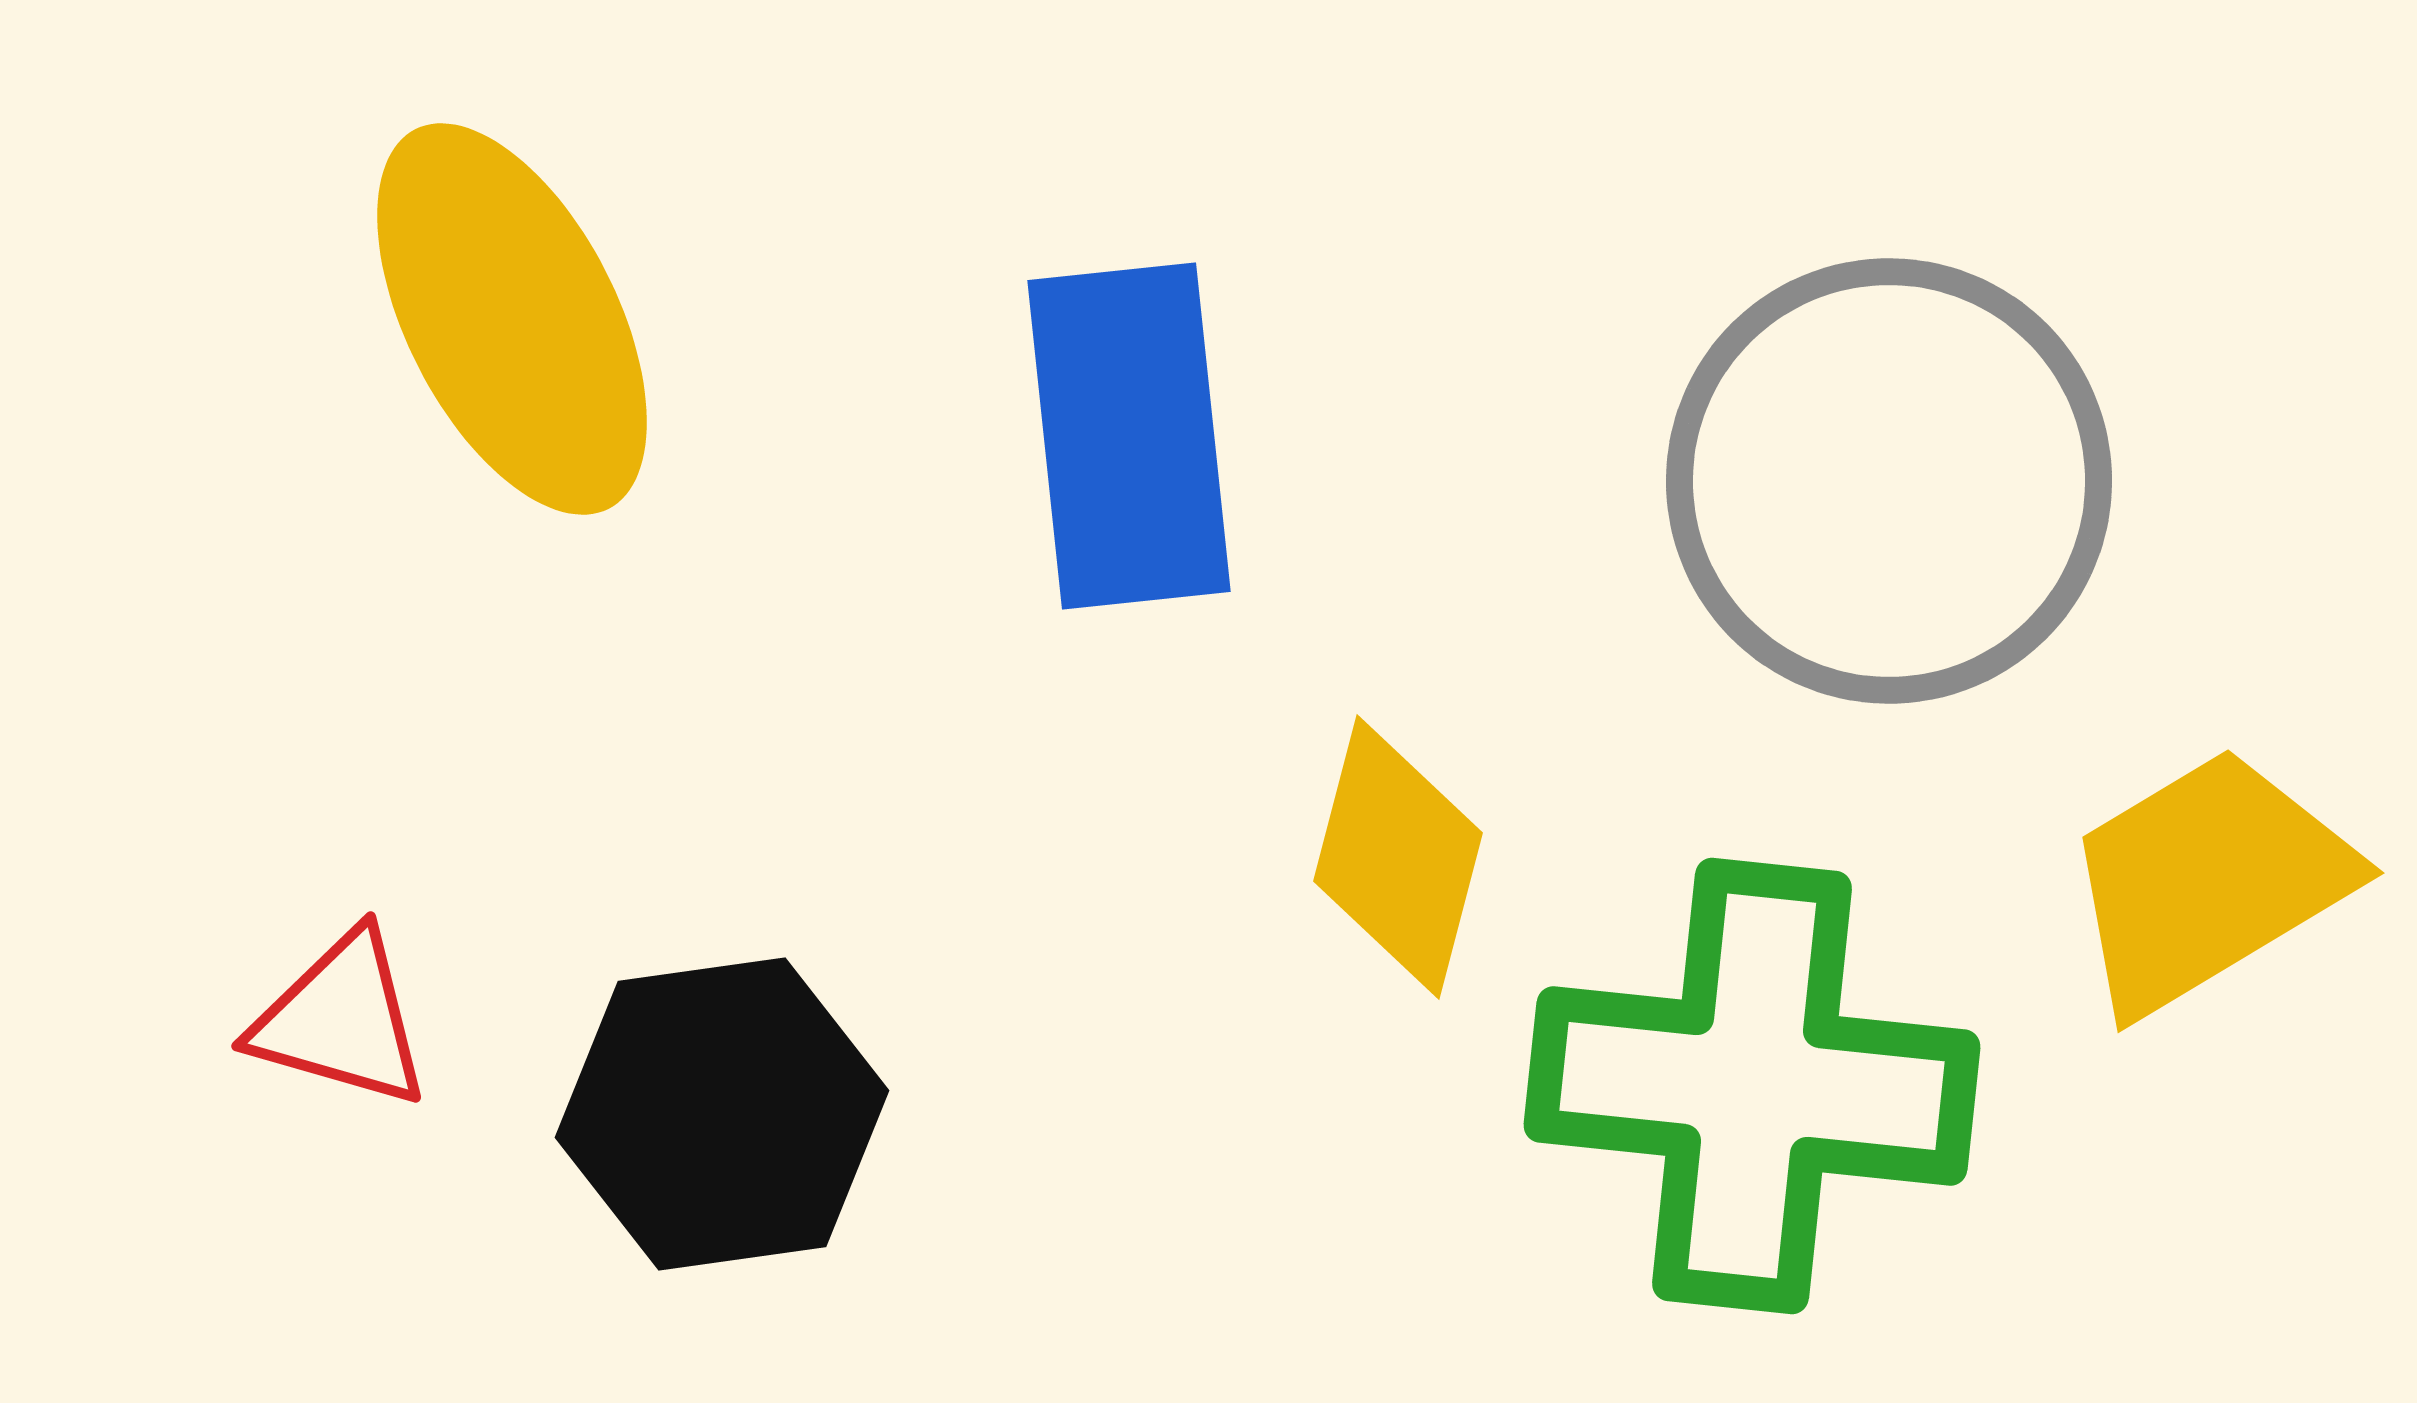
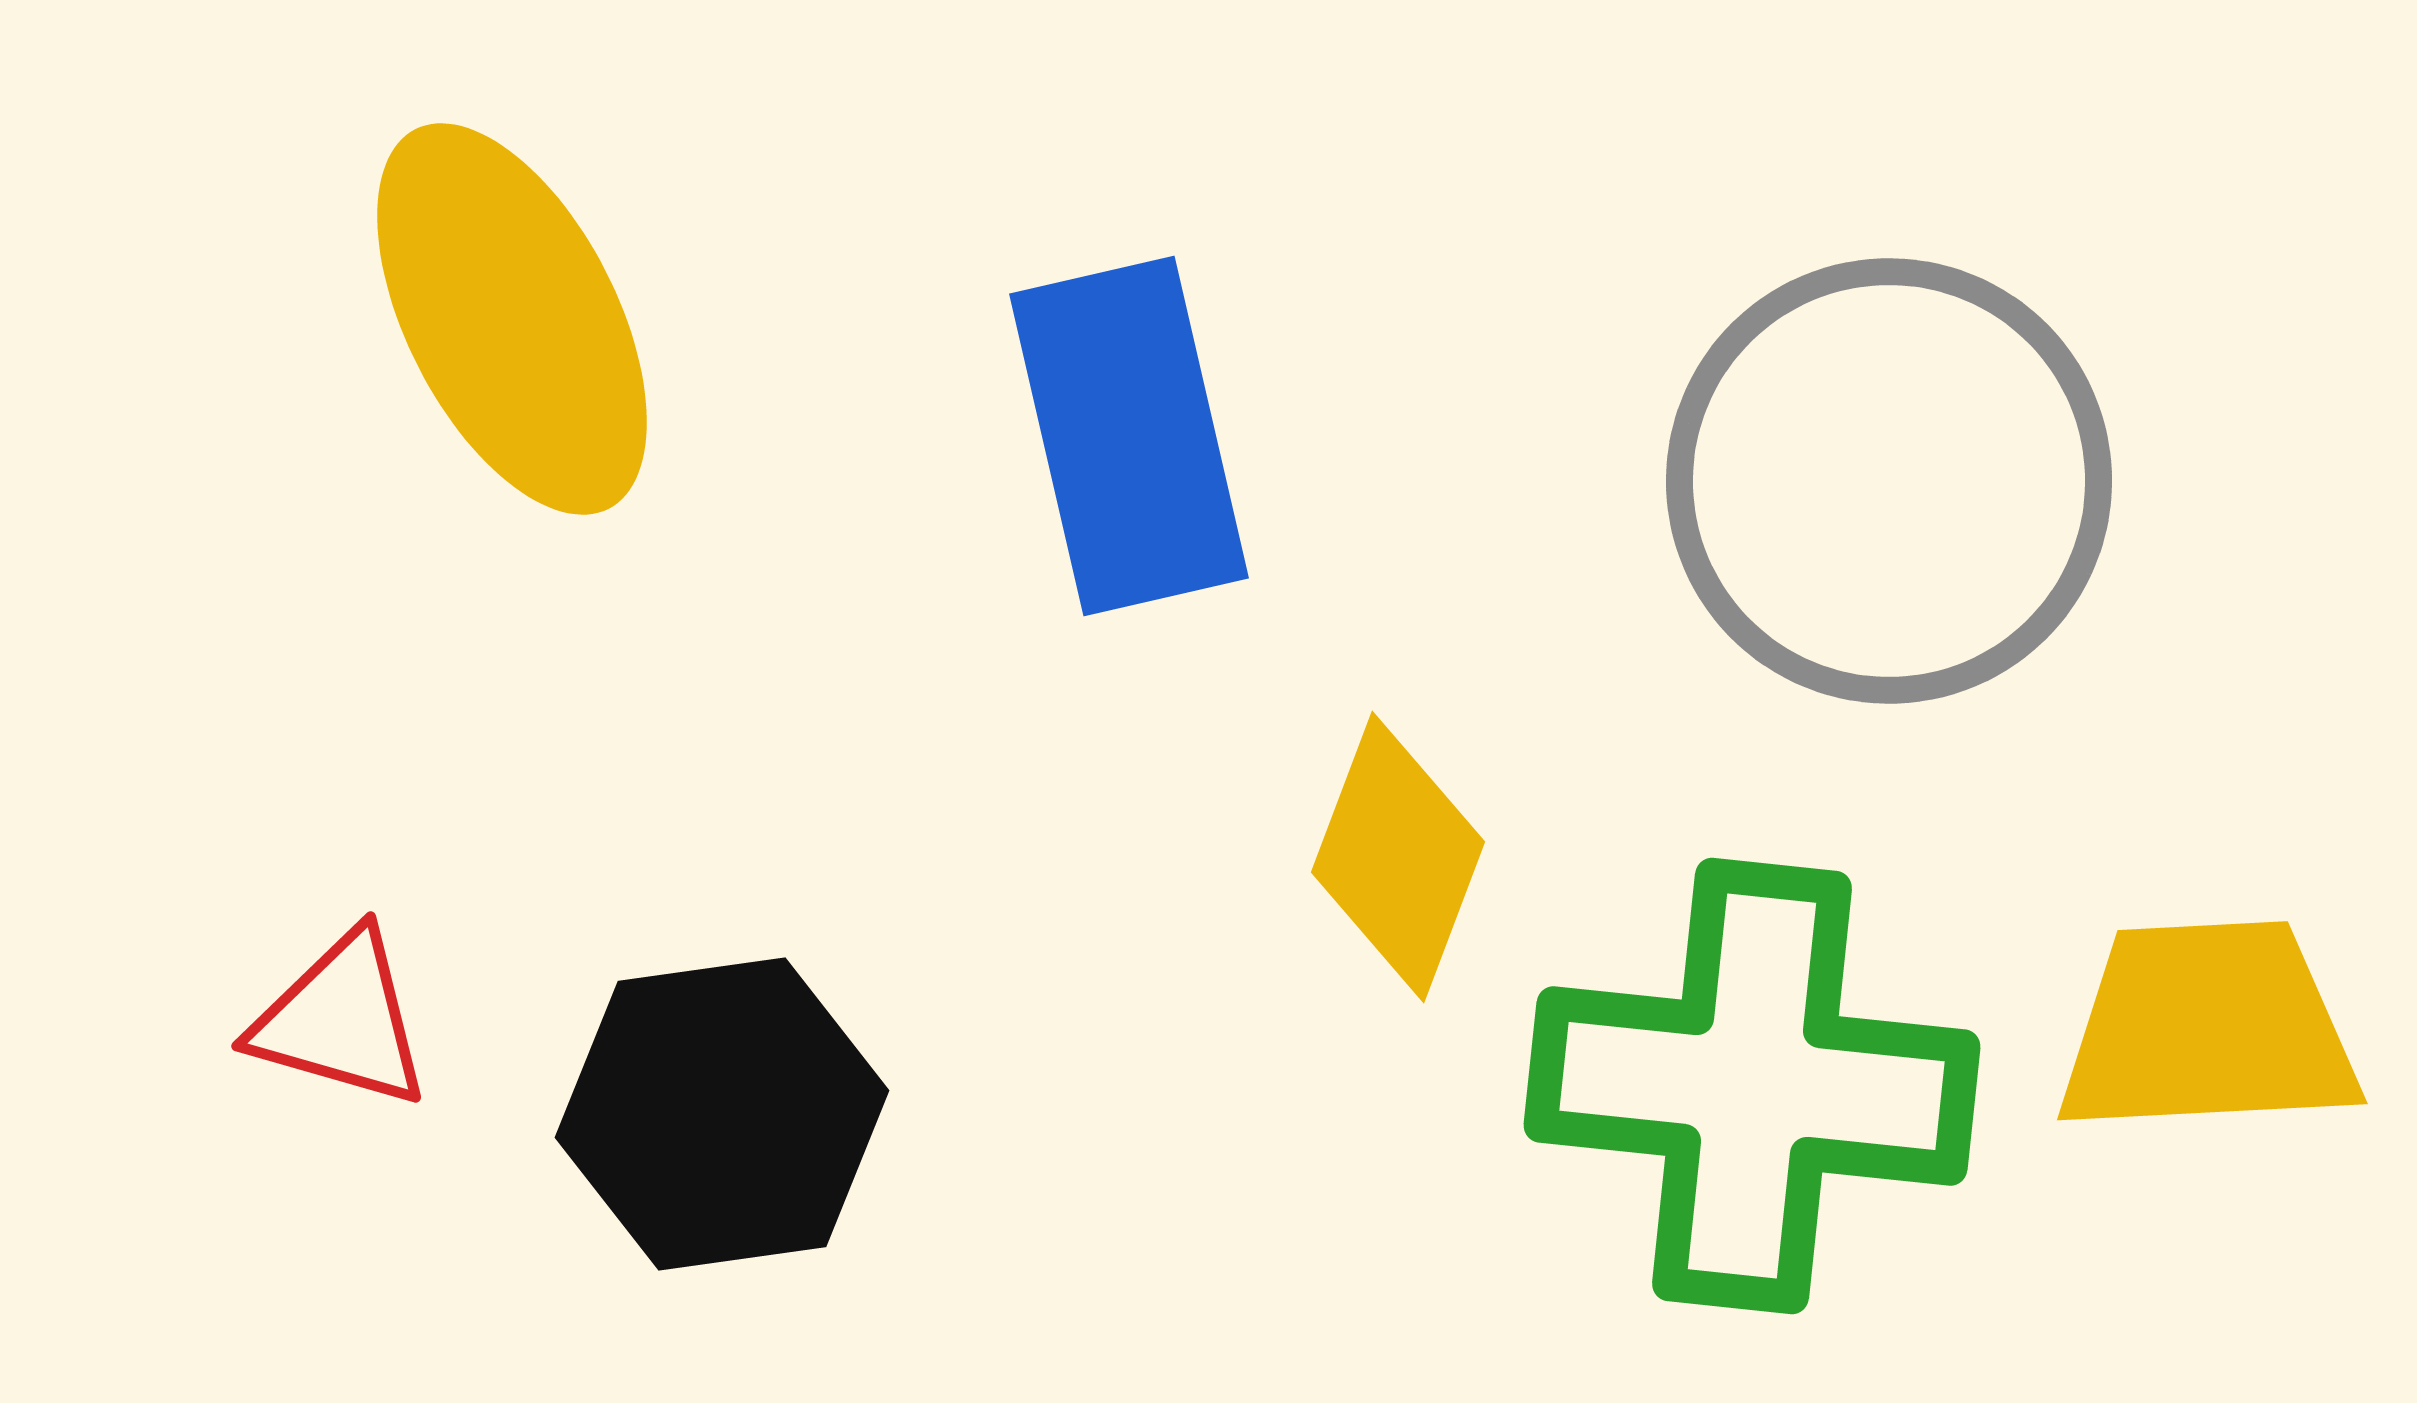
blue rectangle: rotated 7 degrees counterclockwise
yellow diamond: rotated 6 degrees clockwise
yellow trapezoid: moved 147 px down; rotated 28 degrees clockwise
